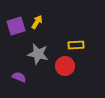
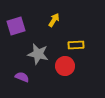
yellow arrow: moved 17 px right, 2 px up
purple semicircle: moved 3 px right
